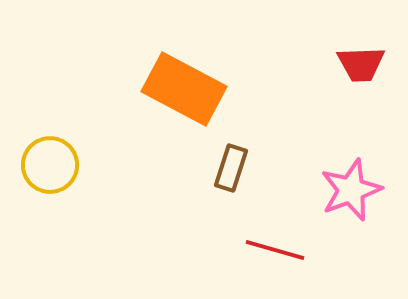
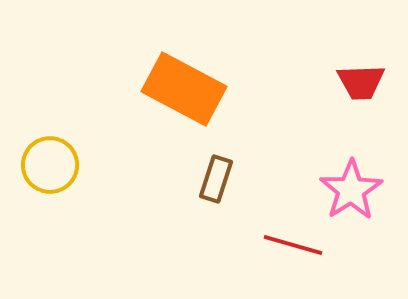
red trapezoid: moved 18 px down
brown rectangle: moved 15 px left, 11 px down
pink star: rotated 12 degrees counterclockwise
red line: moved 18 px right, 5 px up
